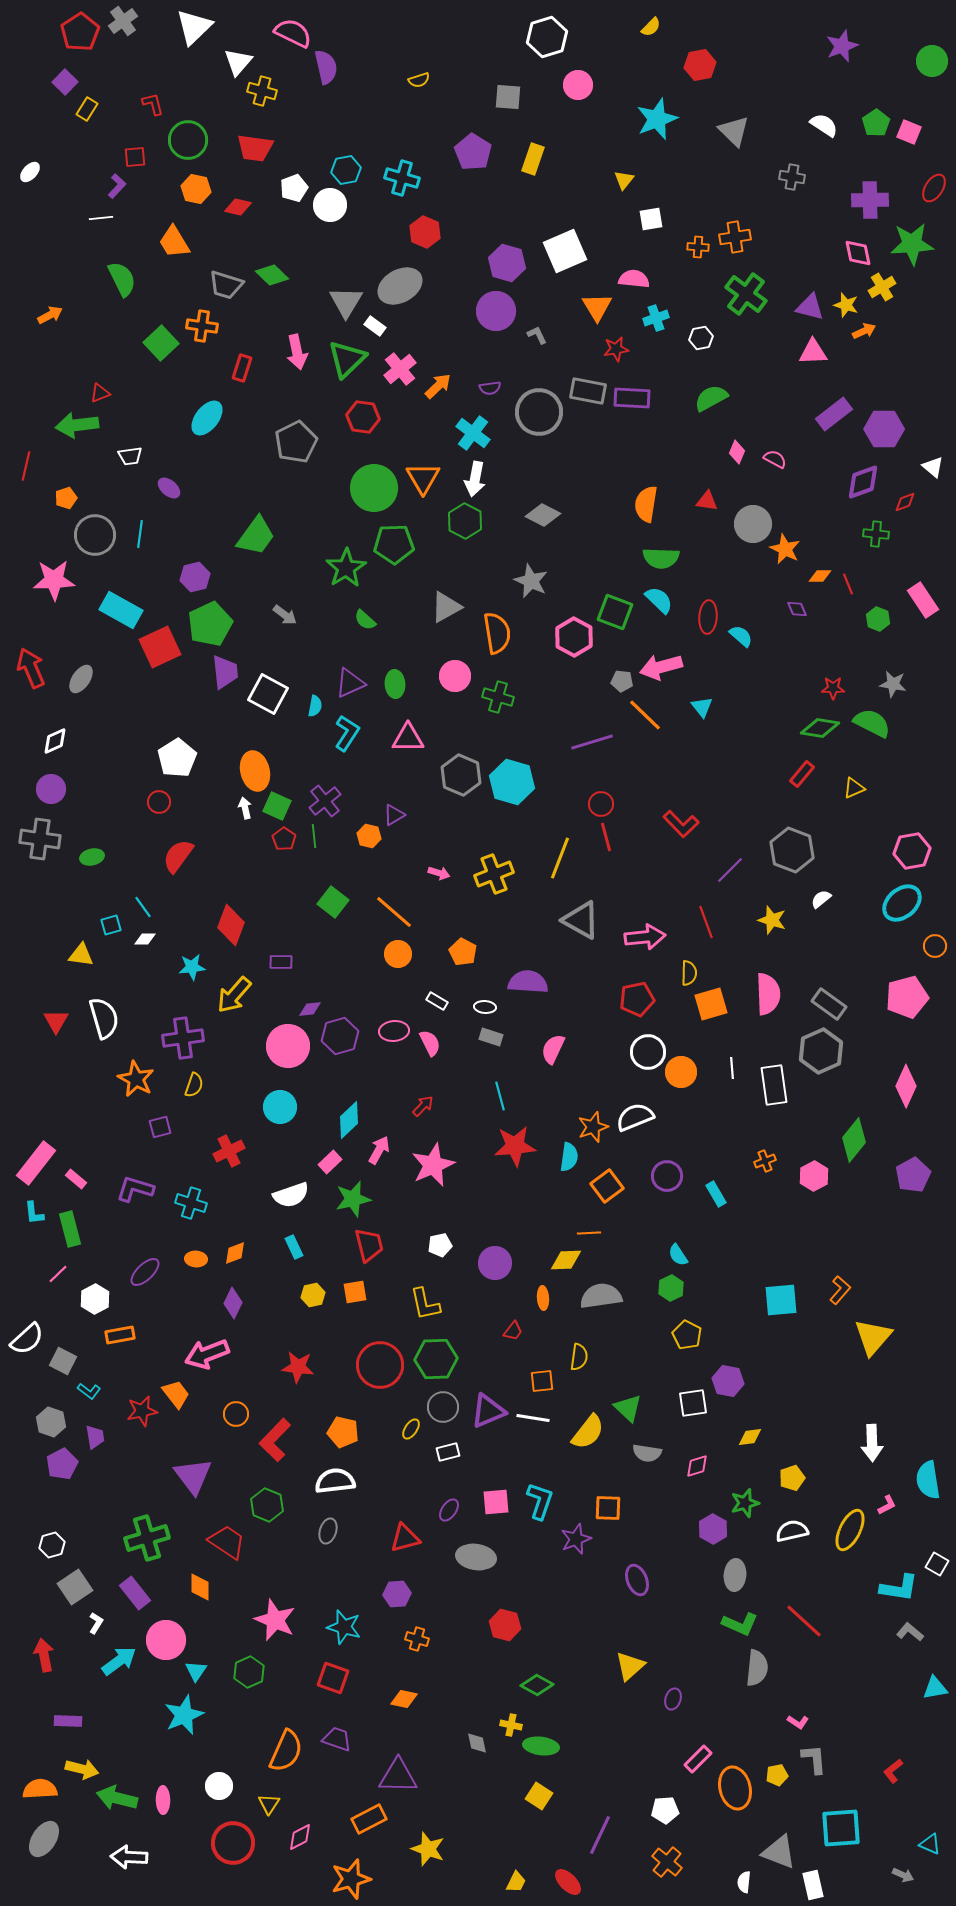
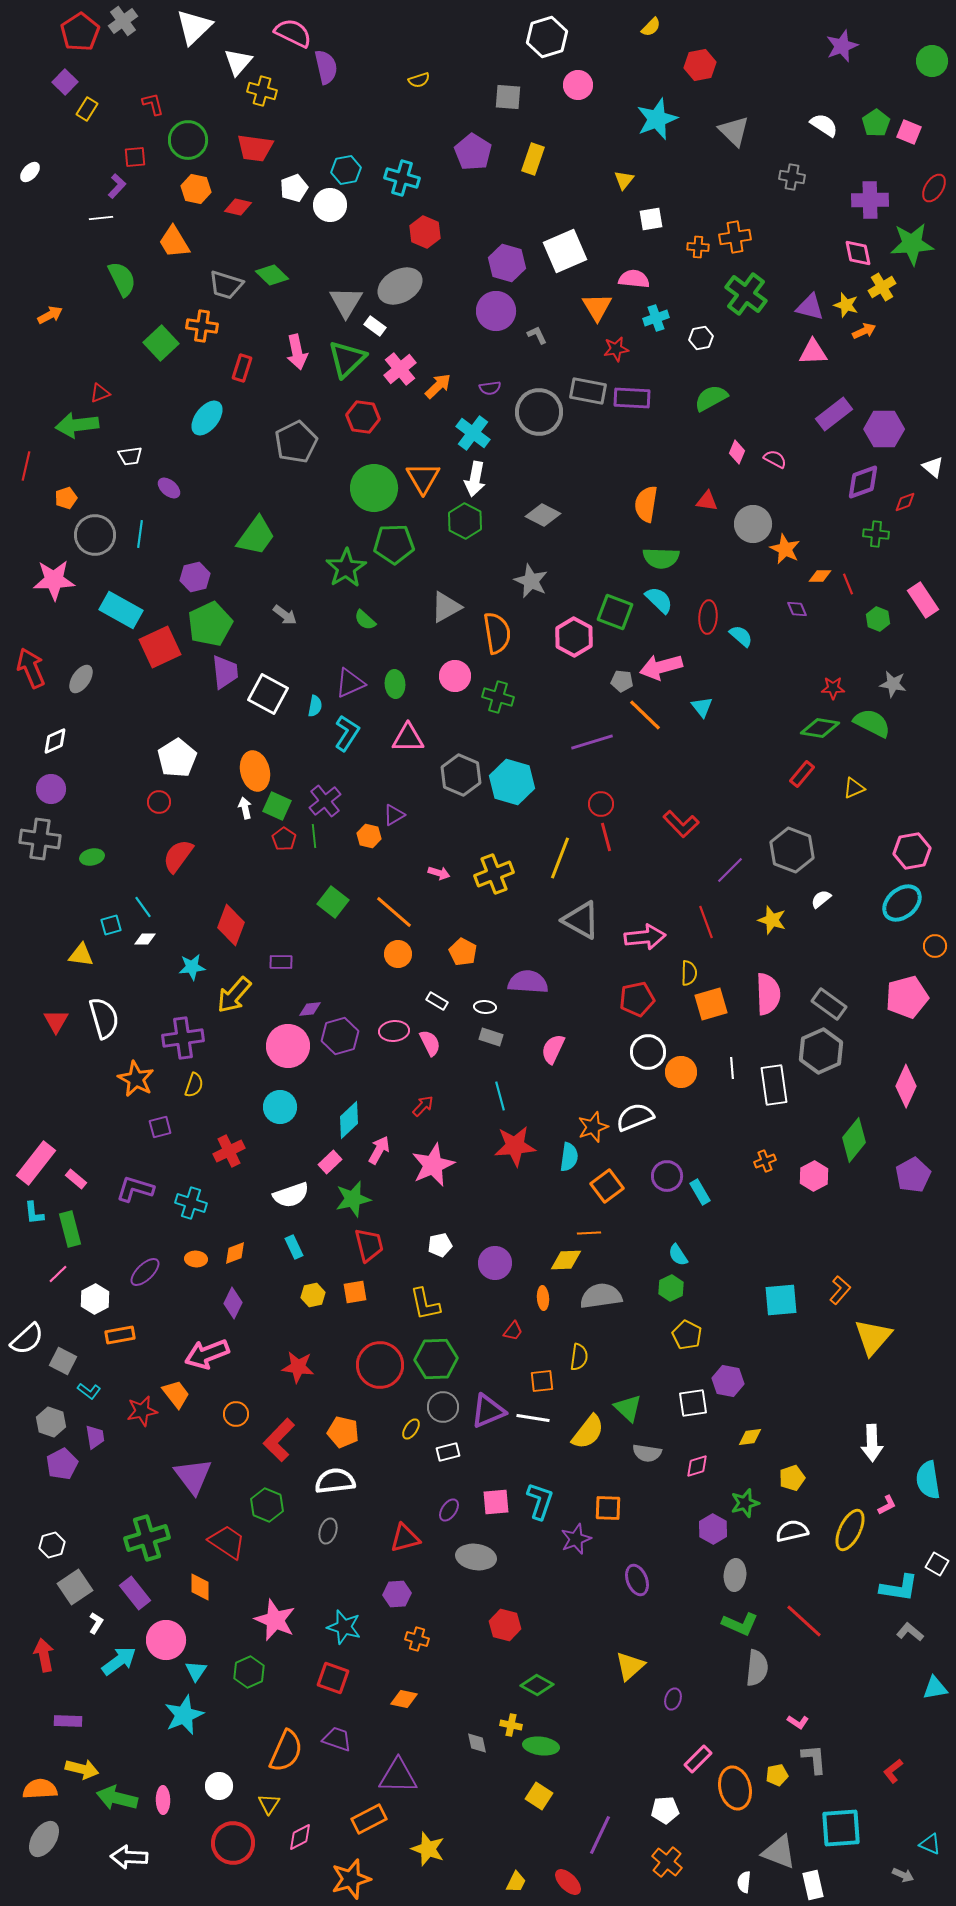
cyan rectangle at (716, 1194): moved 16 px left, 2 px up
red L-shape at (275, 1440): moved 4 px right
